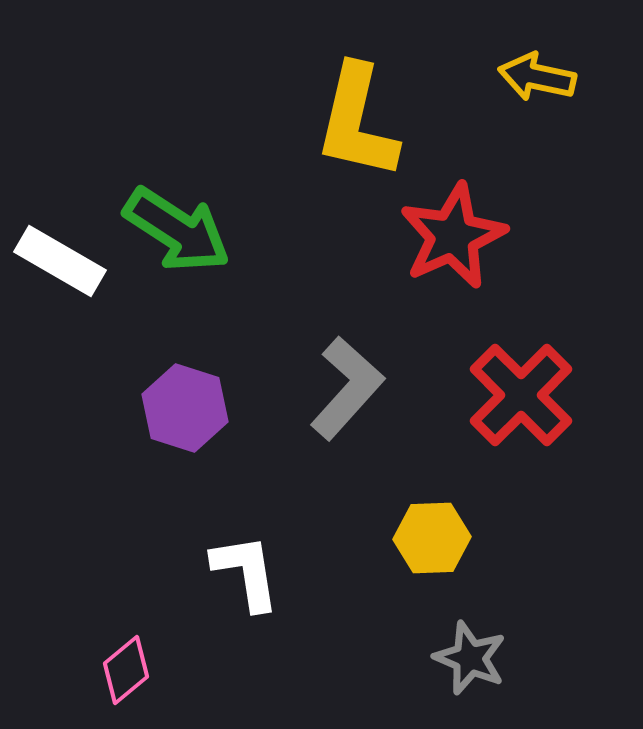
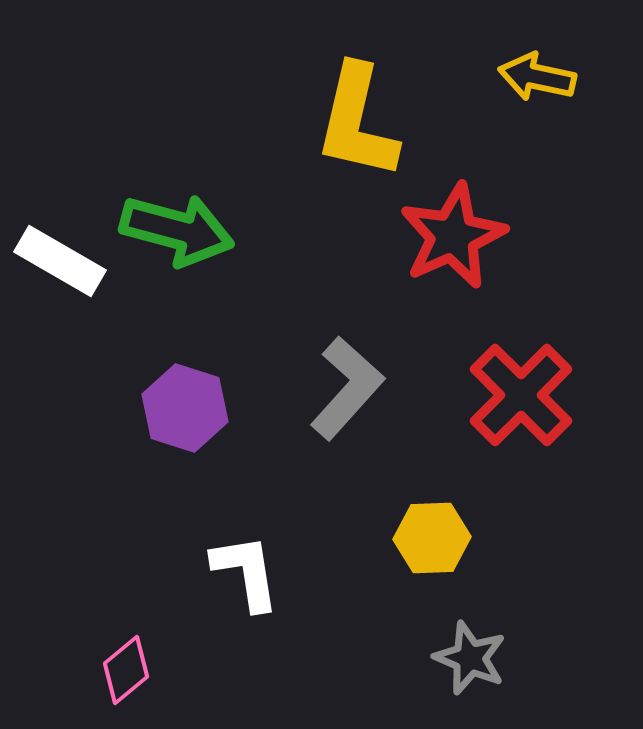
green arrow: rotated 18 degrees counterclockwise
